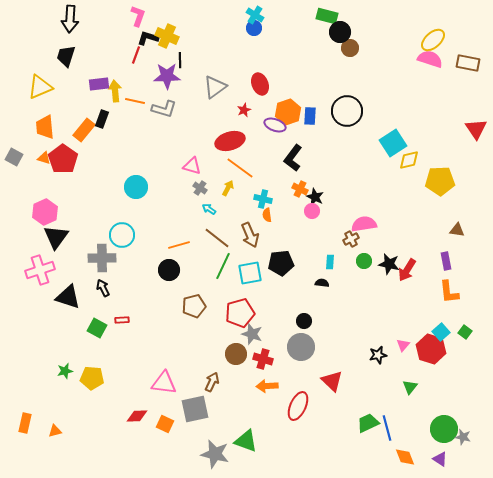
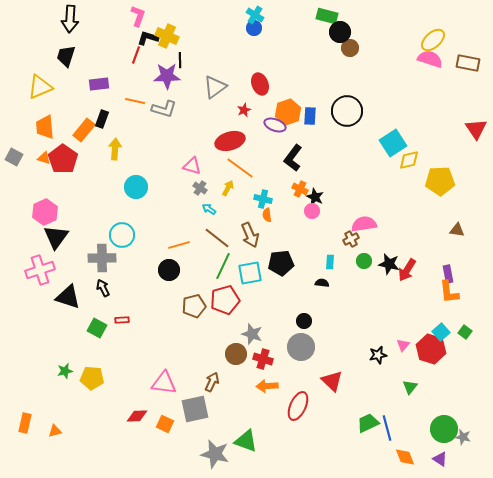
yellow arrow at (115, 91): moved 58 px down; rotated 10 degrees clockwise
purple rectangle at (446, 261): moved 2 px right, 13 px down
red pentagon at (240, 313): moved 15 px left, 13 px up
